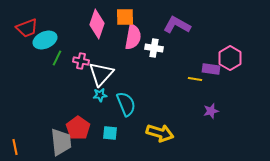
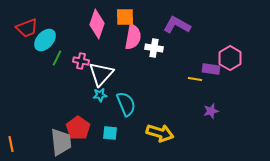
cyan ellipse: rotated 25 degrees counterclockwise
orange line: moved 4 px left, 3 px up
